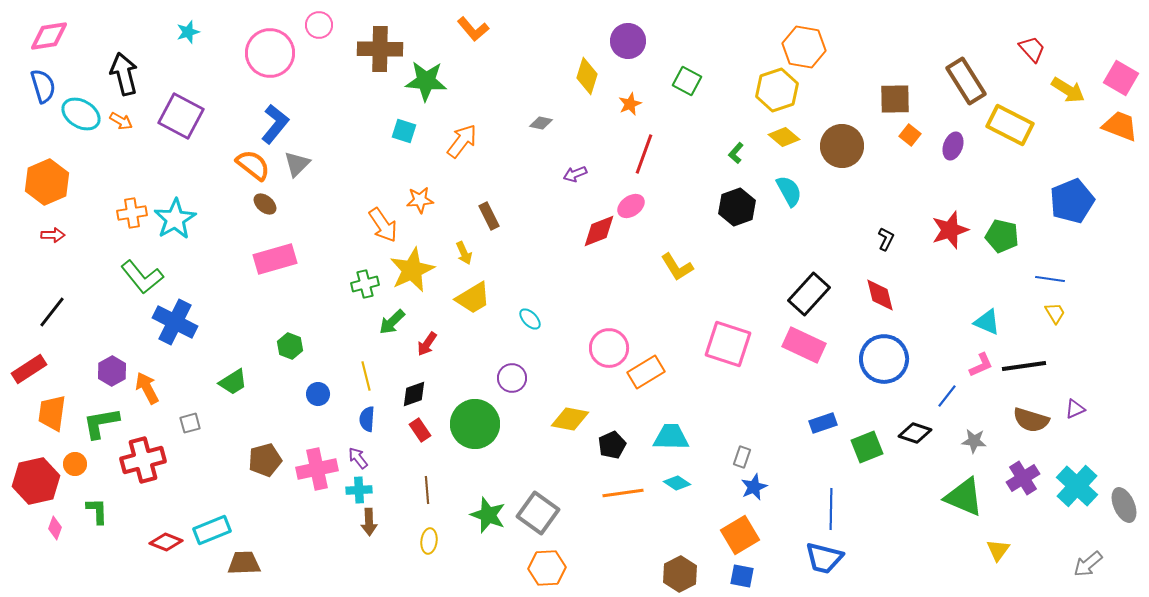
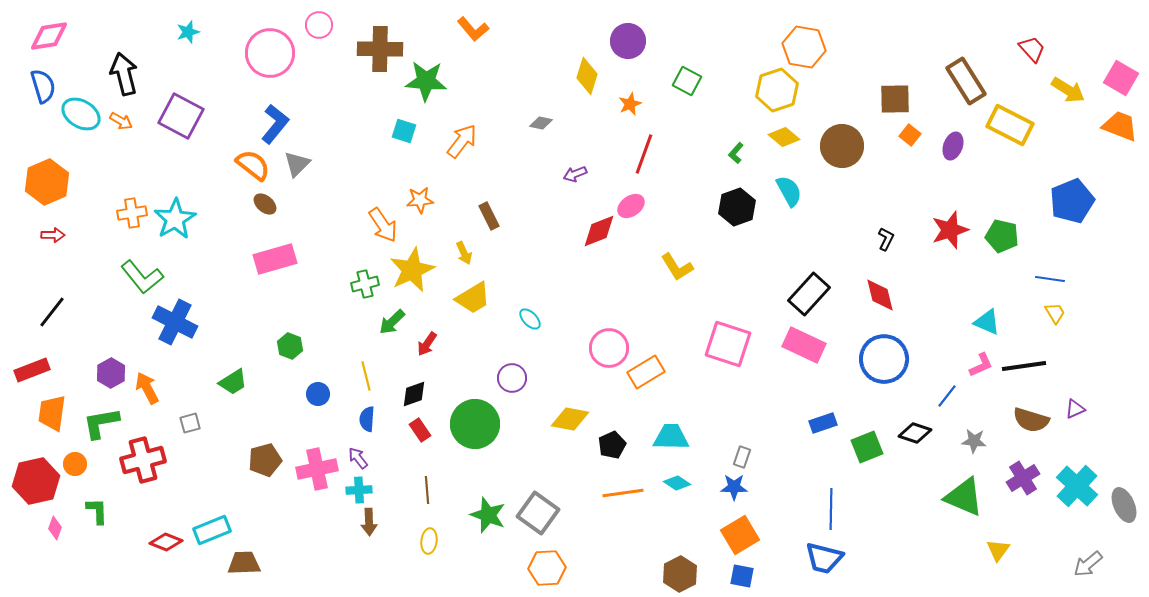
red rectangle at (29, 369): moved 3 px right, 1 px down; rotated 12 degrees clockwise
purple hexagon at (112, 371): moved 1 px left, 2 px down
blue star at (754, 487): moved 20 px left; rotated 24 degrees clockwise
